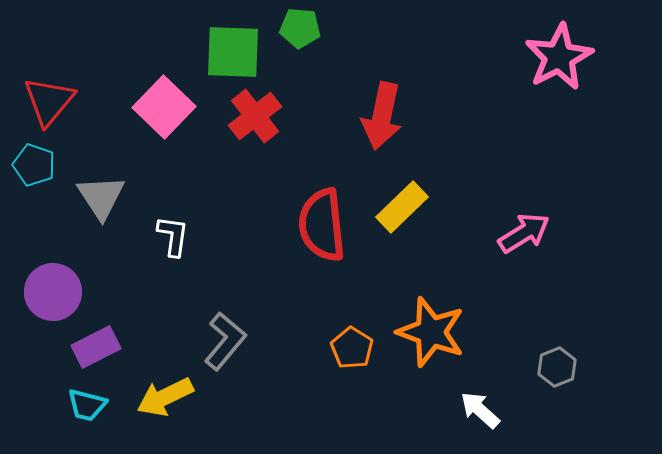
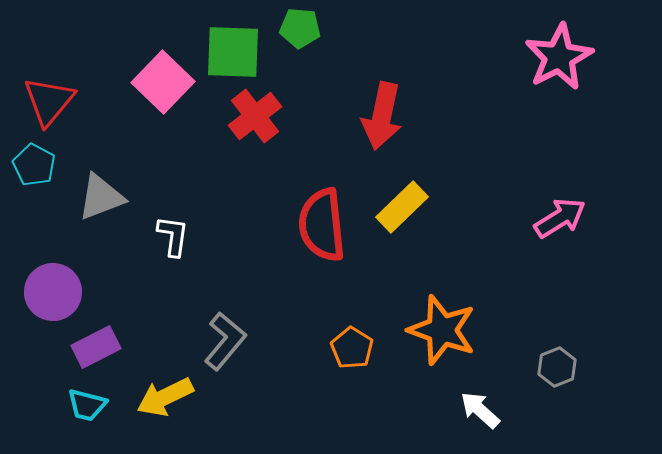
pink square: moved 1 px left, 25 px up
cyan pentagon: rotated 9 degrees clockwise
gray triangle: rotated 42 degrees clockwise
pink arrow: moved 36 px right, 15 px up
orange star: moved 11 px right, 2 px up
